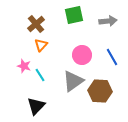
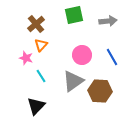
pink star: moved 2 px right, 8 px up
cyan line: moved 1 px right, 1 px down
